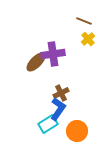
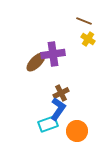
yellow cross: rotated 16 degrees counterclockwise
cyan rectangle: rotated 12 degrees clockwise
